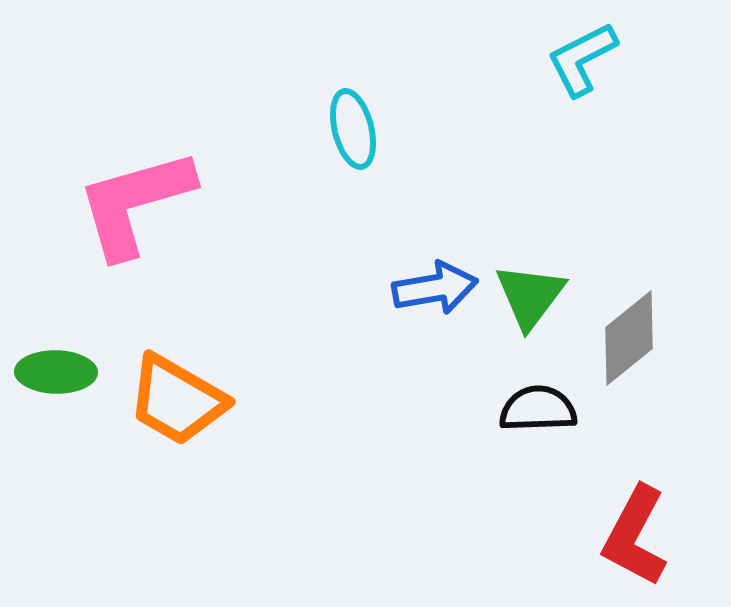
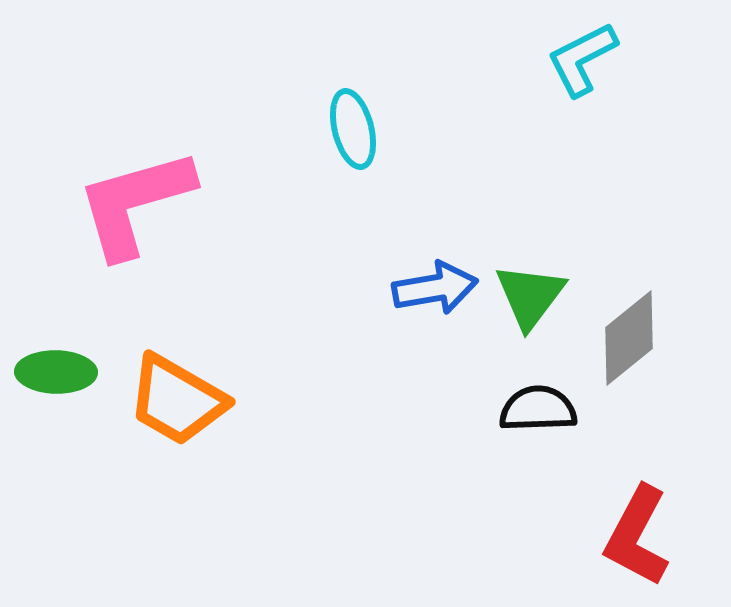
red L-shape: moved 2 px right
